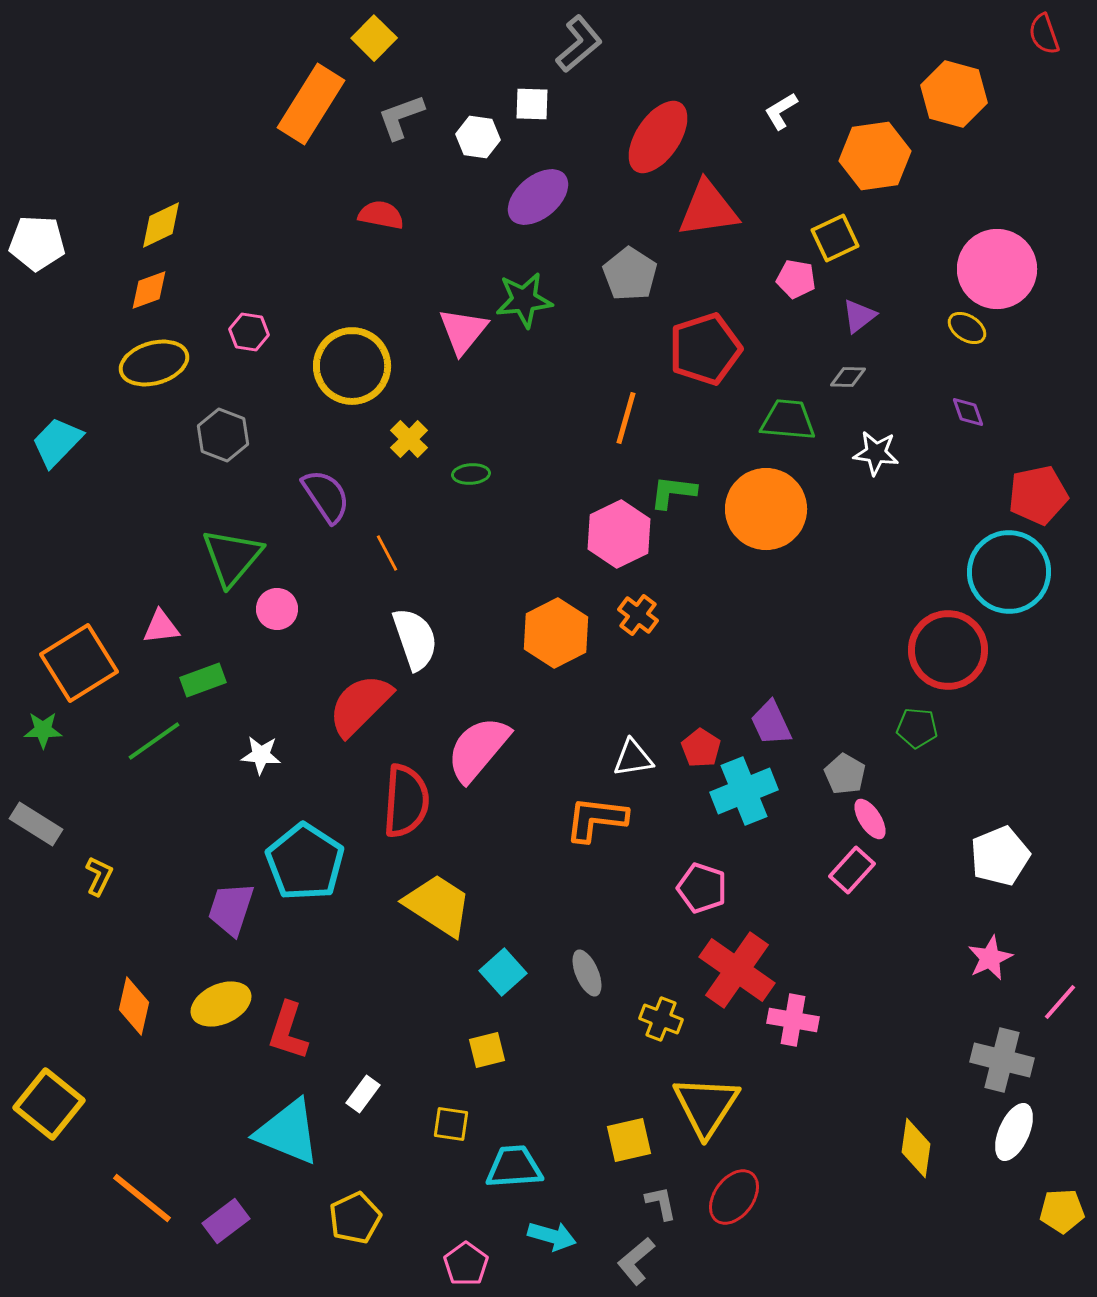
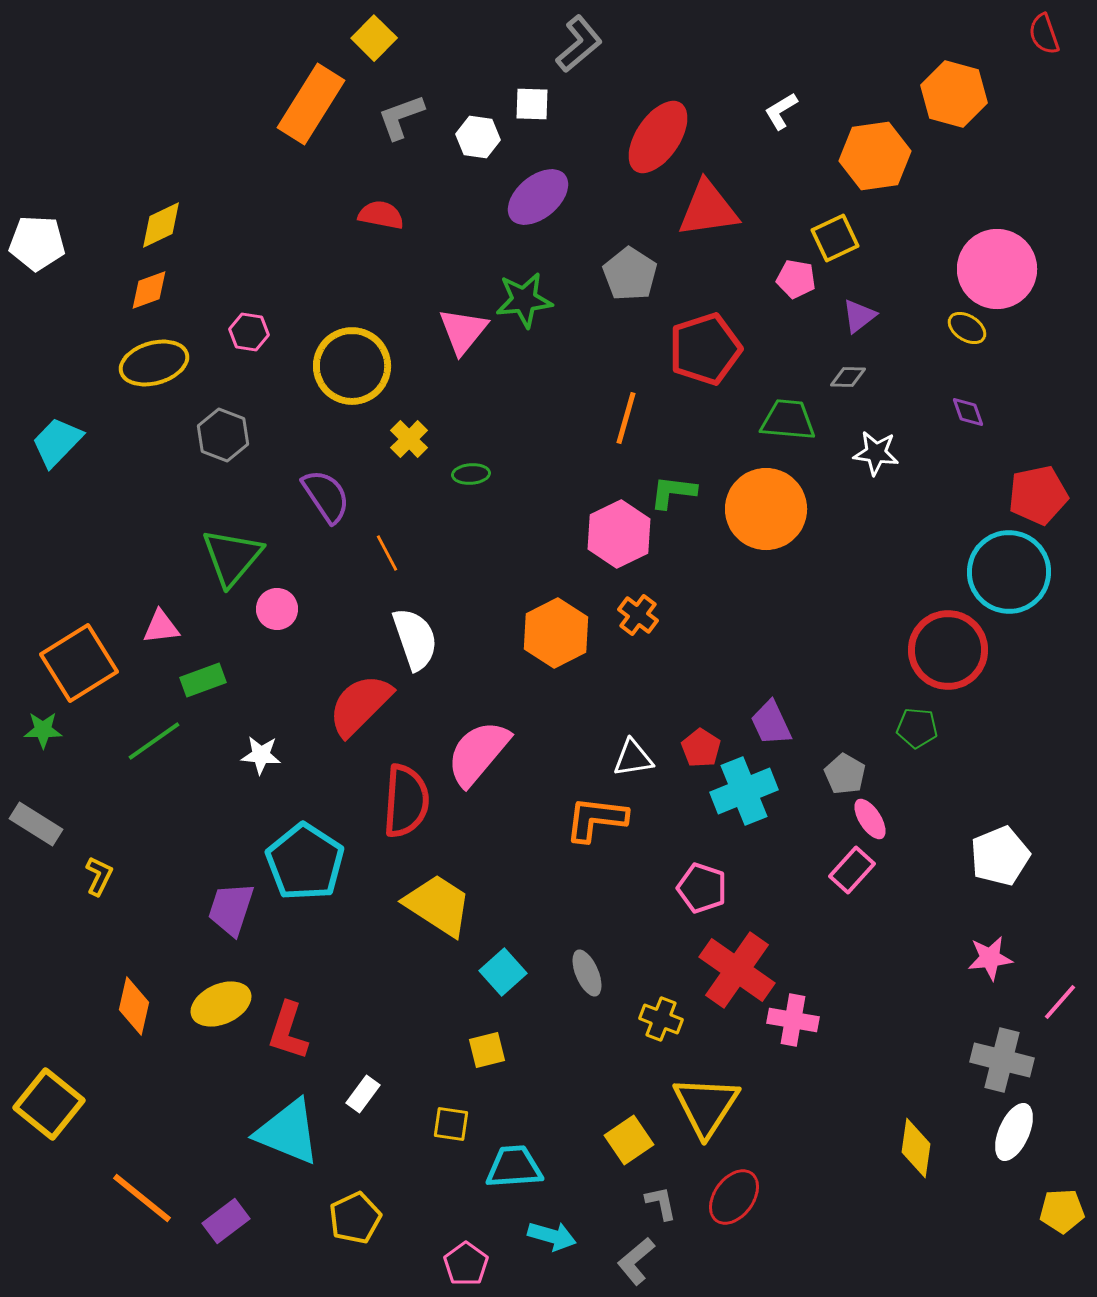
pink semicircle at (478, 749): moved 4 px down
pink star at (990, 958): rotated 18 degrees clockwise
yellow square at (629, 1140): rotated 21 degrees counterclockwise
